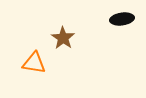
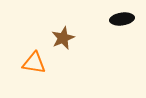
brown star: rotated 15 degrees clockwise
